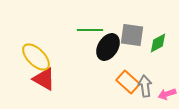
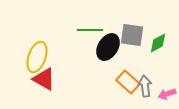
yellow ellipse: moved 1 px right; rotated 64 degrees clockwise
